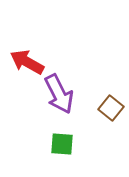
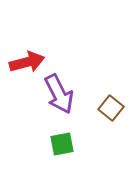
red arrow: rotated 136 degrees clockwise
green square: rotated 15 degrees counterclockwise
